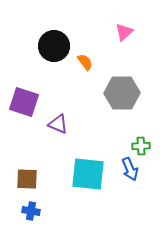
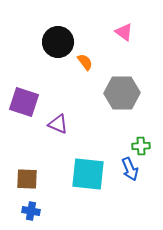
pink triangle: rotated 42 degrees counterclockwise
black circle: moved 4 px right, 4 px up
